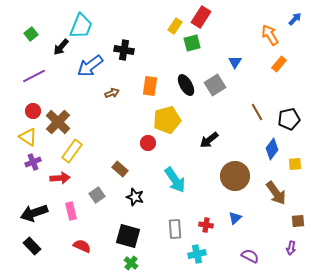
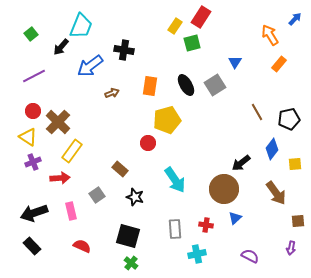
black arrow at (209, 140): moved 32 px right, 23 px down
brown circle at (235, 176): moved 11 px left, 13 px down
